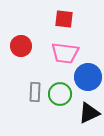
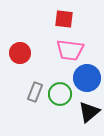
red circle: moved 1 px left, 7 px down
pink trapezoid: moved 5 px right, 3 px up
blue circle: moved 1 px left, 1 px down
gray rectangle: rotated 18 degrees clockwise
black triangle: moved 1 px up; rotated 15 degrees counterclockwise
